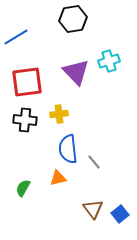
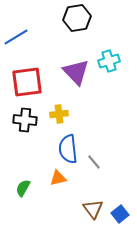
black hexagon: moved 4 px right, 1 px up
